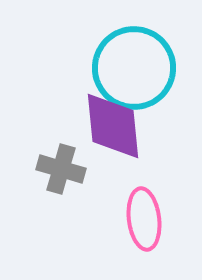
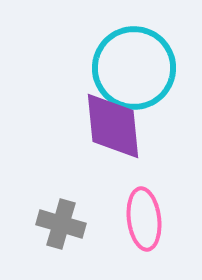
gray cross: moved 55 px down
